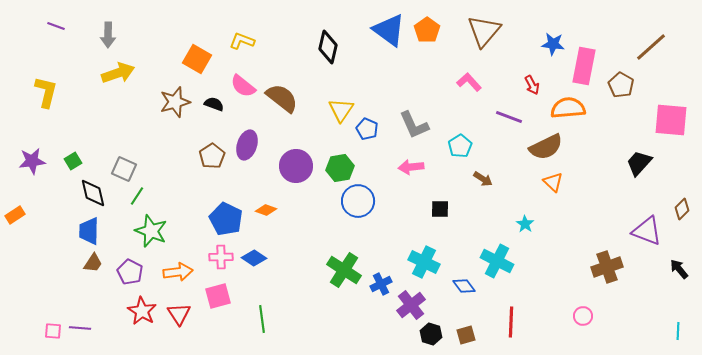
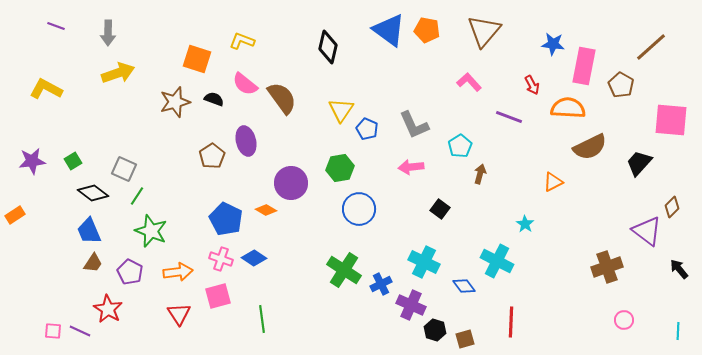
orange pentagon at (427, 30): rotated 25 degrees counterclockwise
gray arrow at (108, 35): moved 2 px up
orange square at (197, 59): rotated 12 degrees counterclockwise
pink semicircle at (243, 86): moved 2 px right, 2 px up
yellow L-shape at (46, 92): moved 3 px up; rotated 76 degrees counterclockwise
brown semicircle at (282, 98): rotated 16 degrees clockwise
black semicircle at (214, 104): moved 5 px up
orange semicircle at (568, 108): rotated 8 degrees clockwise
purple ellipse at (247, 145): moved 1 px left, 4 px up; rotated 32 degrees counterclockwise
brown semicircle at (546, 147): moved 44 px right
purple circle at (296, 166): moved 5 px left, 17 px down
brown arrow at (483, 179): moved 3 px left, 5 px up; rotated 108 degrees counterclockwise
orange triangle at (553, 182): rotated 50 degrees clockwise
black diamond at (93, 193): rotated 40 degrees counterclockwise
blue circle at (358, 201): moved 1 px right, 8 px down
black square at (440, 209): rotated 36 degrees clockwise
brown diamond at (682, 209): moved 10 px left, 2 px up
orange diamond at (266, 210): rotated 10 degrees clockwise
blue trapezoid at (89, 231): rotated 24 degrees counterclockwise
purple triangle at (647, 231): rotated 16 degrees clockwise
pink cross at (221, 257): moved 2 px down; rotated 20 degrees clockwise
purple cross at (411, 305): rotated 28 degrees counterclockwise
red star at (142, 311): moved 34 px left, 2 px up
pink circle at (583, 316): moved 41 px right, 4 px down
purple line at (80, 328): moved 3 px down; rotated 20 degrees clockwise
black hexagon at (431, 334): moved 4 px right, 4 px up
brown square at (466, 335): moved 1 px left, 4 px down
